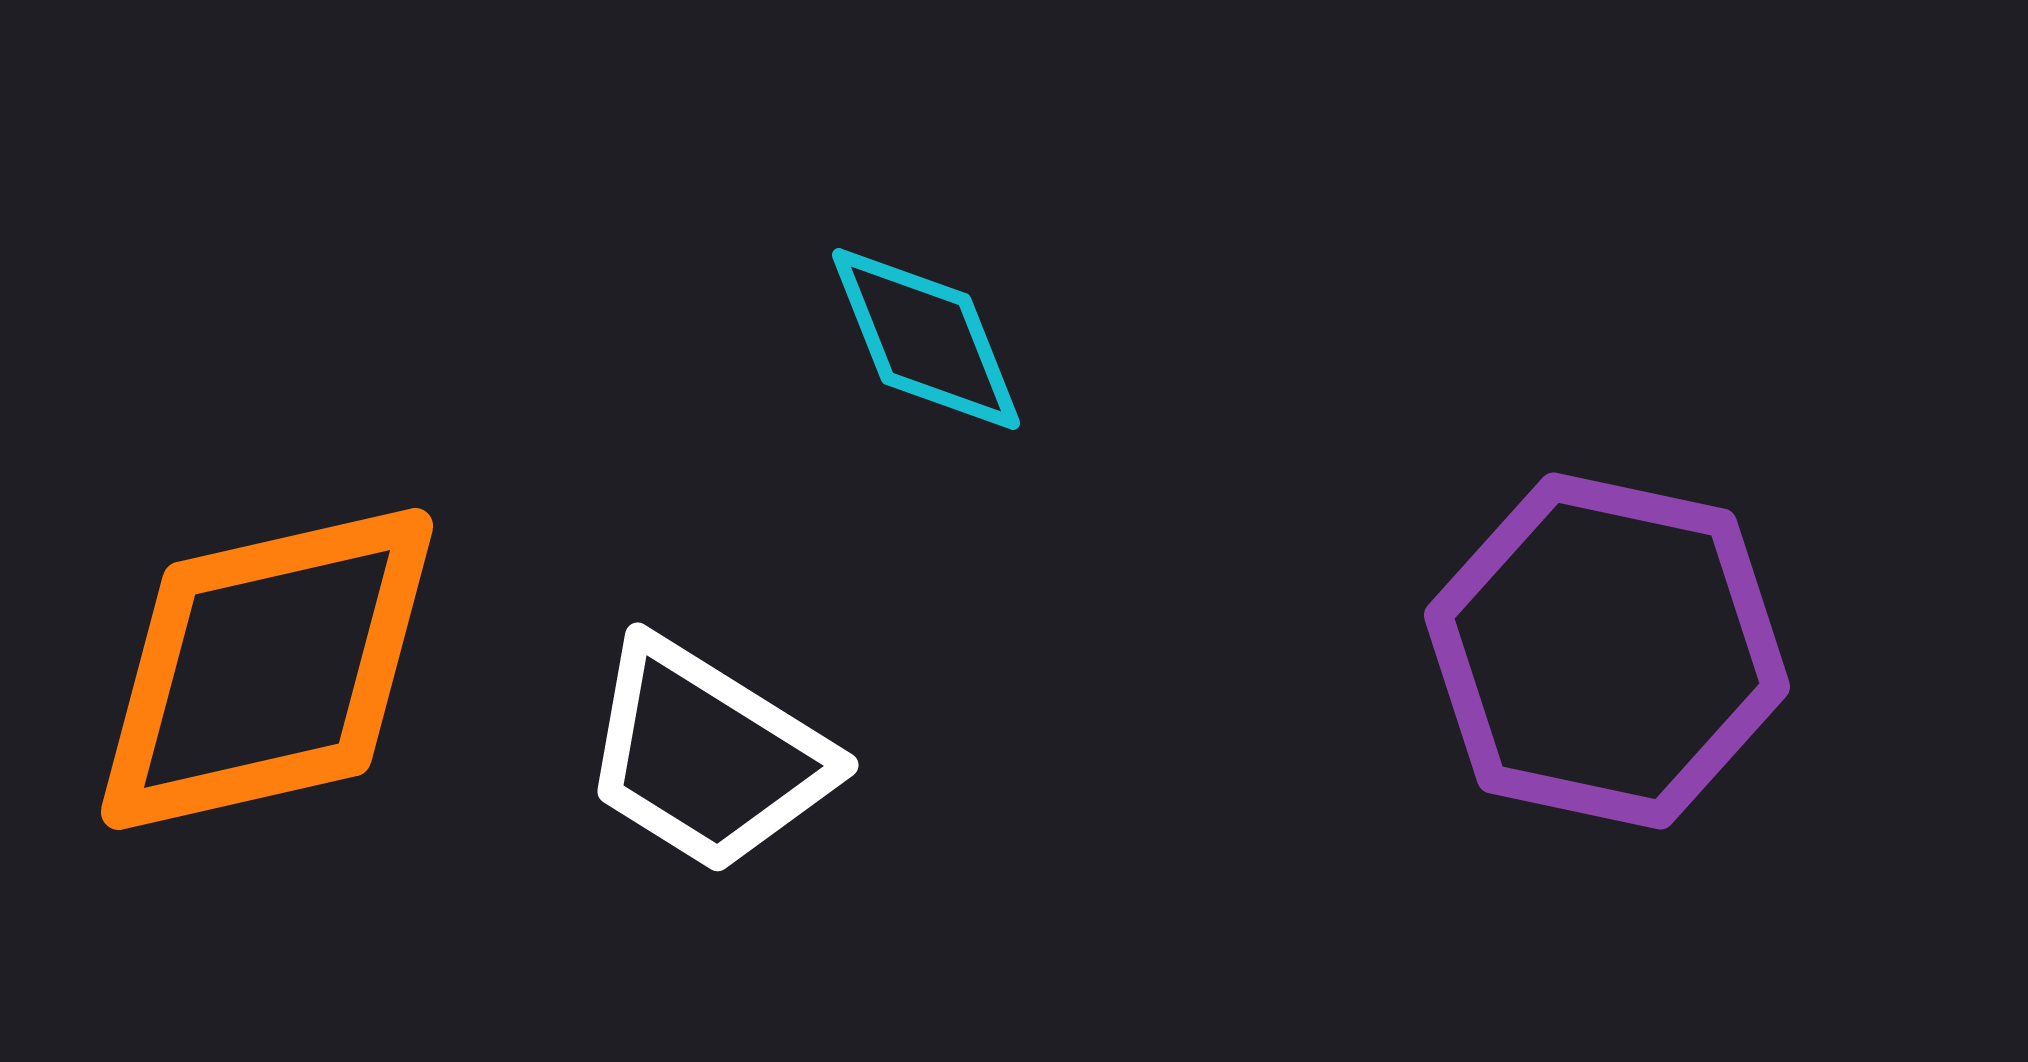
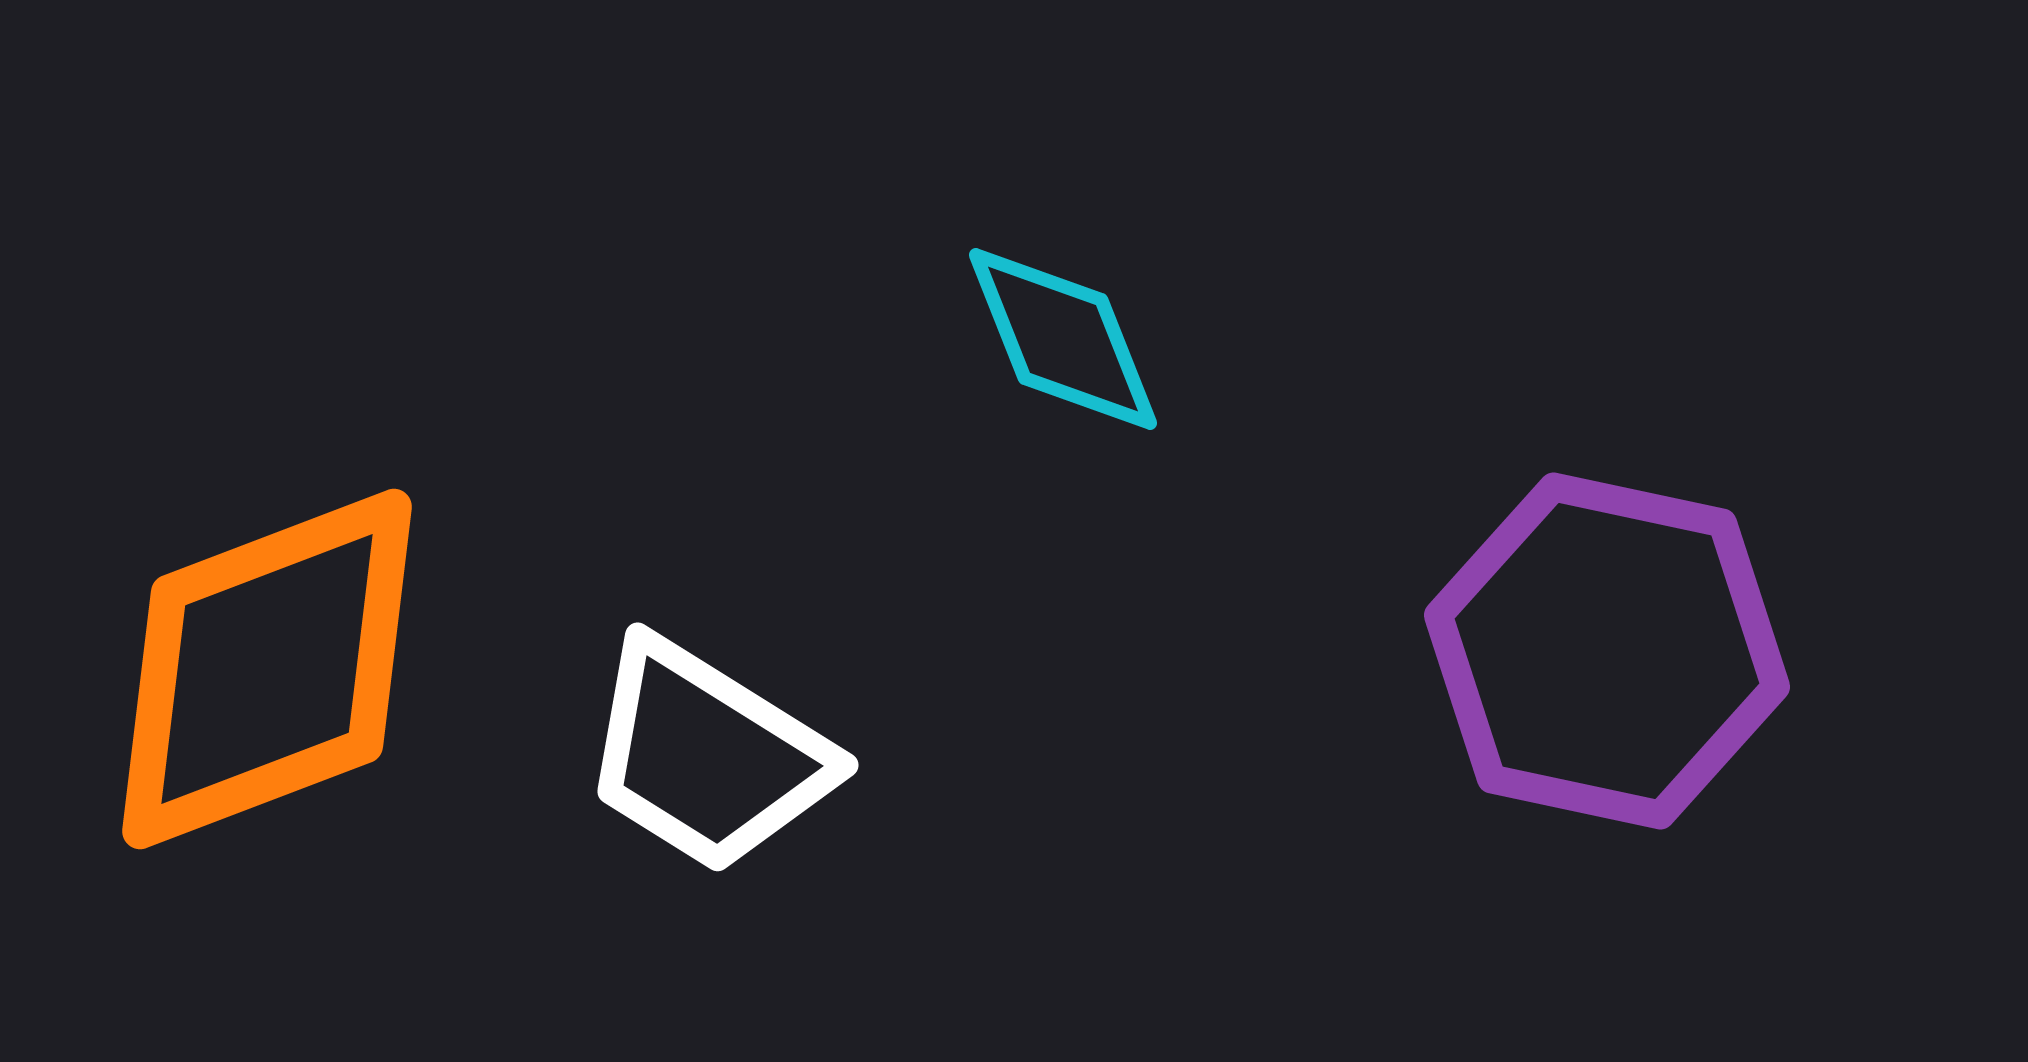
cyan diamond: moved 137 px right
orange diamond: rotated 8 degrees counterclockwise
